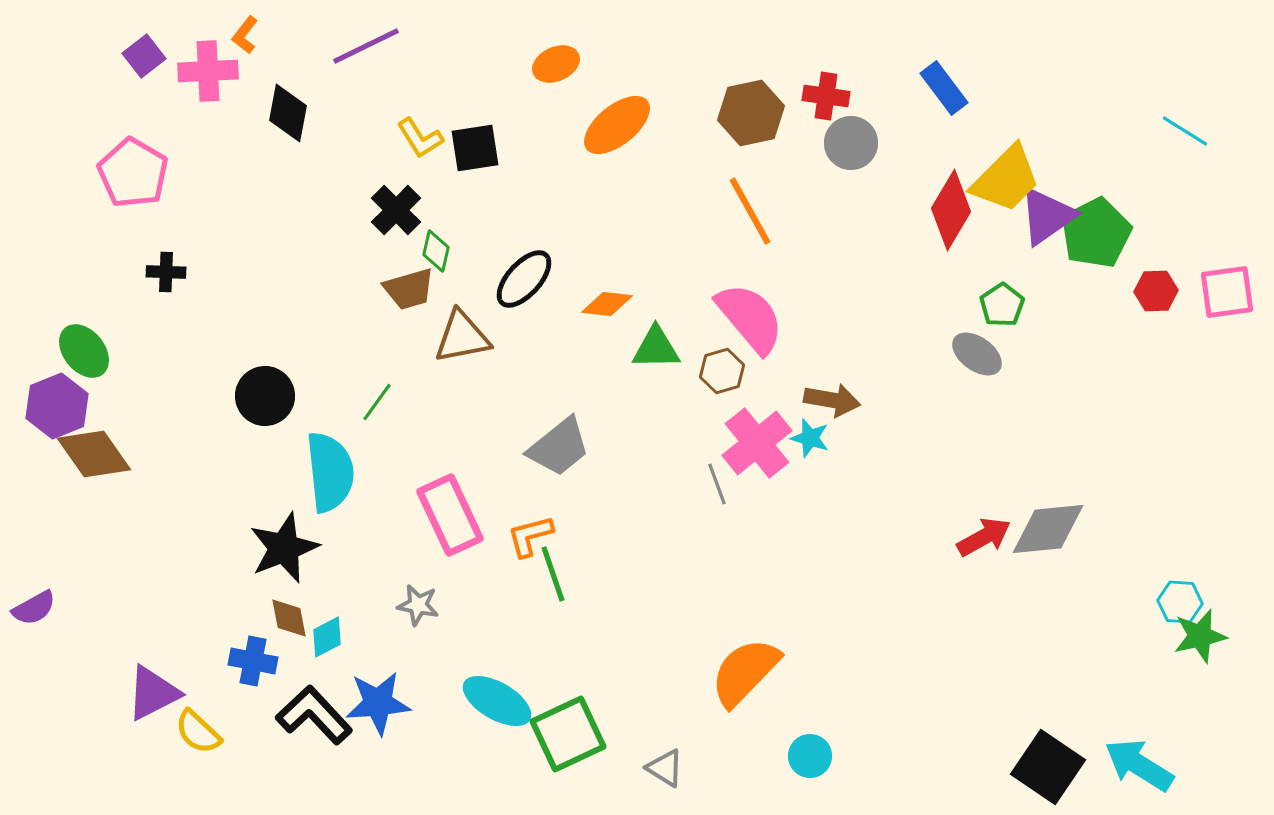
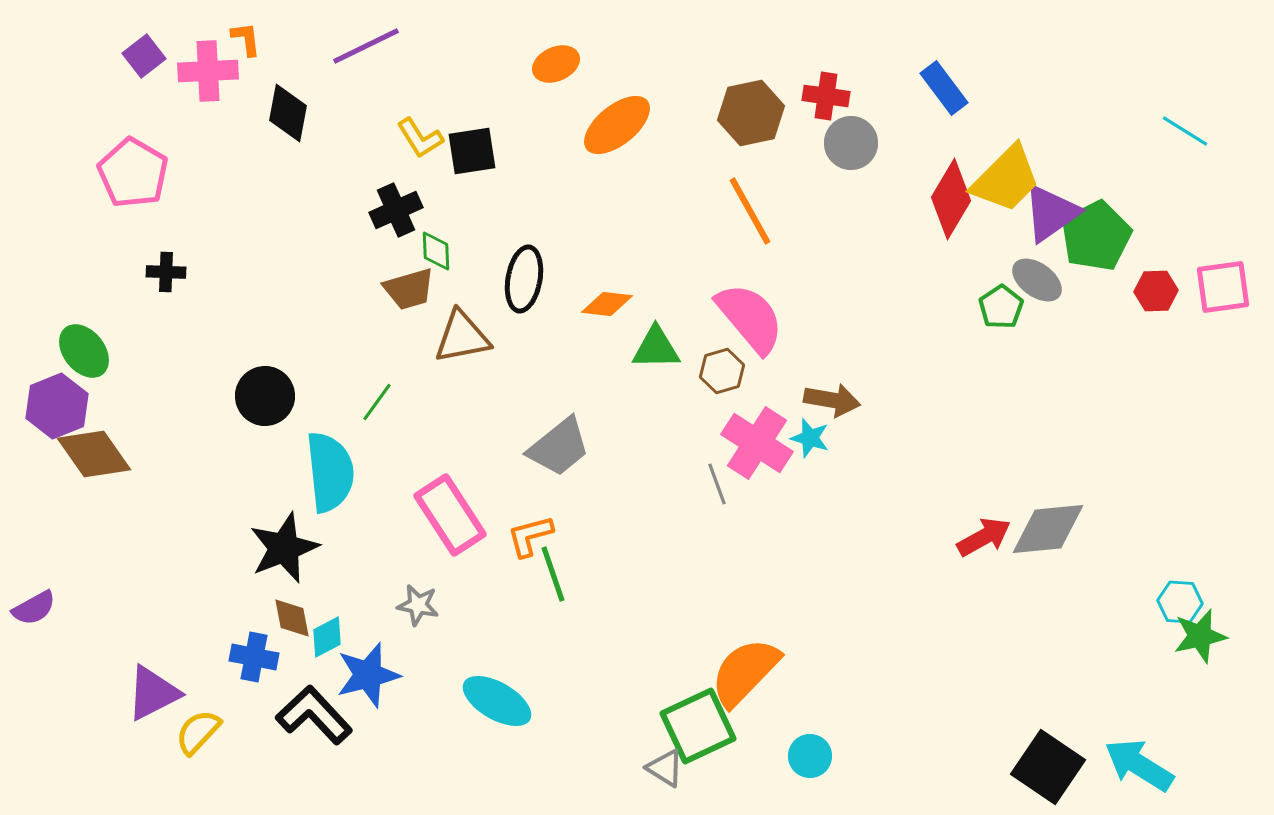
orange L-shape at (245, 35): moved 1 px right, 4 px down; rotated 135 degrees clockwise
black square at (475, 148): moved 3 px left, 3 px down
black cross at (396, 210): rotated 21 degrees clockwise
red diamond at (951, 210): moved 11 px up
purple triangle at (1047, 216): moved 4 px right, 3 px up
green pentagon at (1096, 233): moved 3 px down
green diamond at (436, 251): rotated 15 degrees counterclockwise
black ellipse at (524, 279): rotated 32 degrees counterclockwise
pink square at (1227, 292): moved 4 px left, 5 px up
green pentagon at (1002, 305): moved 1 px left, 2 px down
gray ellipse at (977, 354): moved 60 px right, 74 px up
pink cross at (757, 443): rotated 18 degrees counterclockwise
pink rectangle at (450, 515): rotated 8 degrees counterclockwise
brown diamond at (289, 618): moved 3 px right
blue cross at (253, 661): moved 1 px right, 4 px up
blue star at (378, 703): moved 10 px left, 28 px up; rotated 10 degrees counterclockwise
yellow semicircle at (198, 732): rotated 90 degrees clockwise
green square at (568, 734): moved 130 px right, 8 px up
